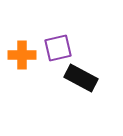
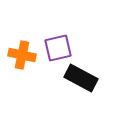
orange cross: rotated 12 degrees clockwise
